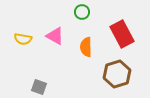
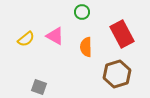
yellow semicircle: moved 3 px right; rotated 48 degrees counterclockwise
